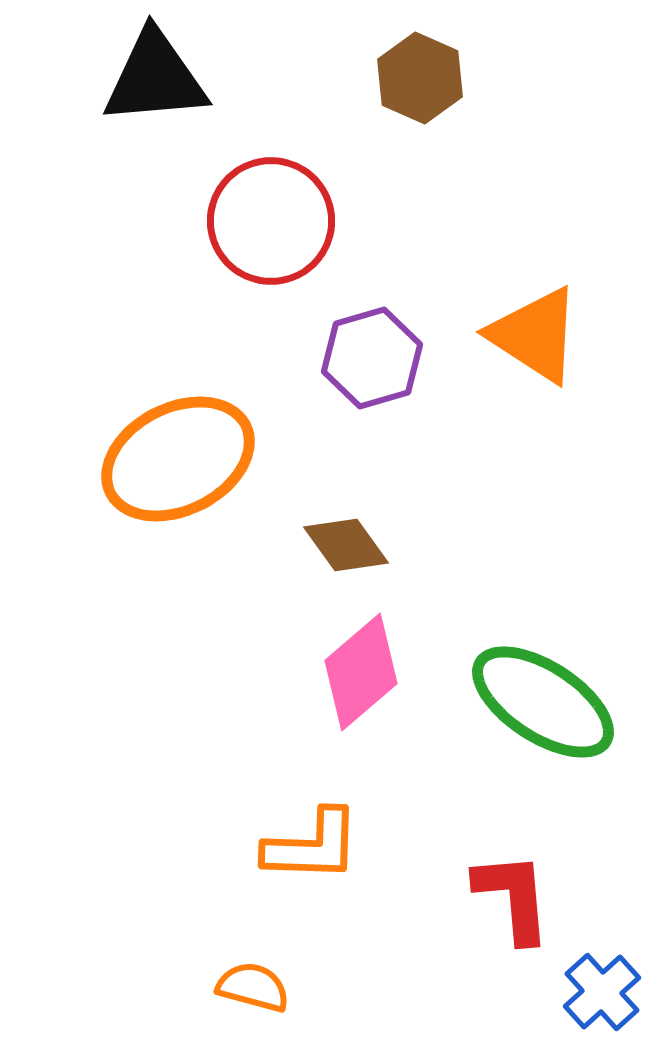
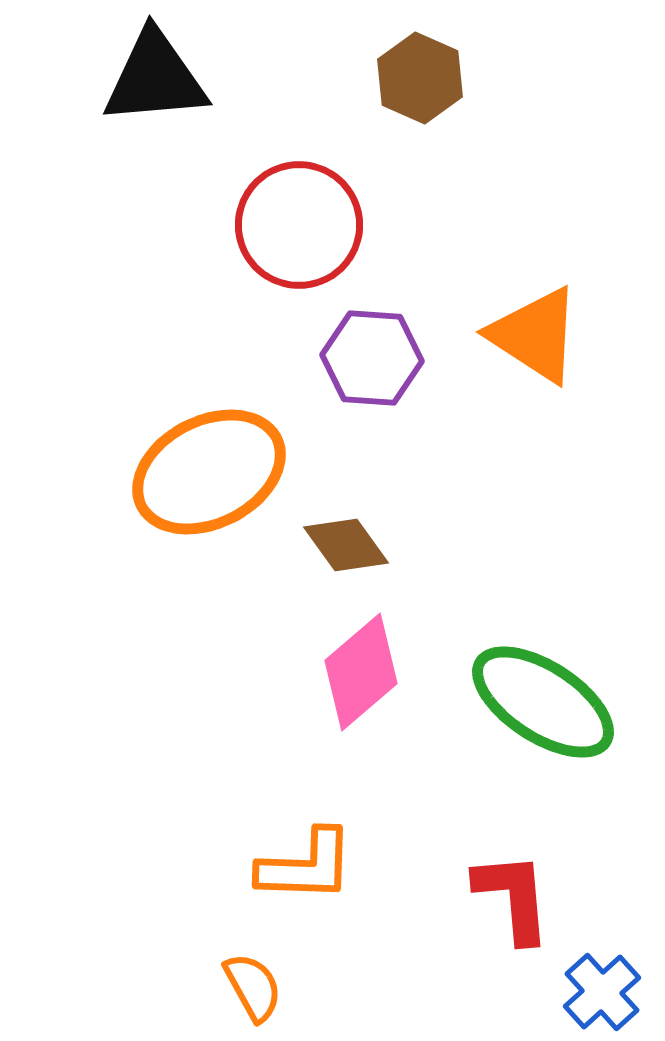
red circle: moved 28 px right, 4 px down
purple hexagon: rotated 20 degrees clockwise
orange ellipse: moved 31 px right, 13 px down
orange L-shape: moved 6 px left, 20 px down
orange semicircle: rotated 46 degrees clockwise
